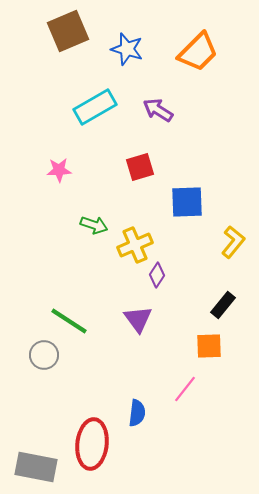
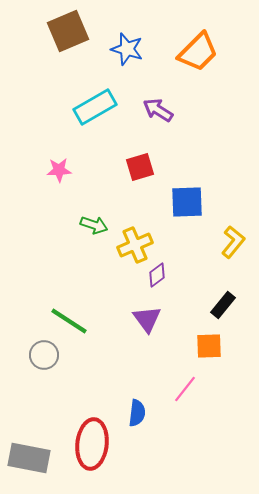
purple diamond: rotated 20 degrees clockwise
purple triangle: moved 9 px right
gray rectangle: moved 7 px left, 9 px up
